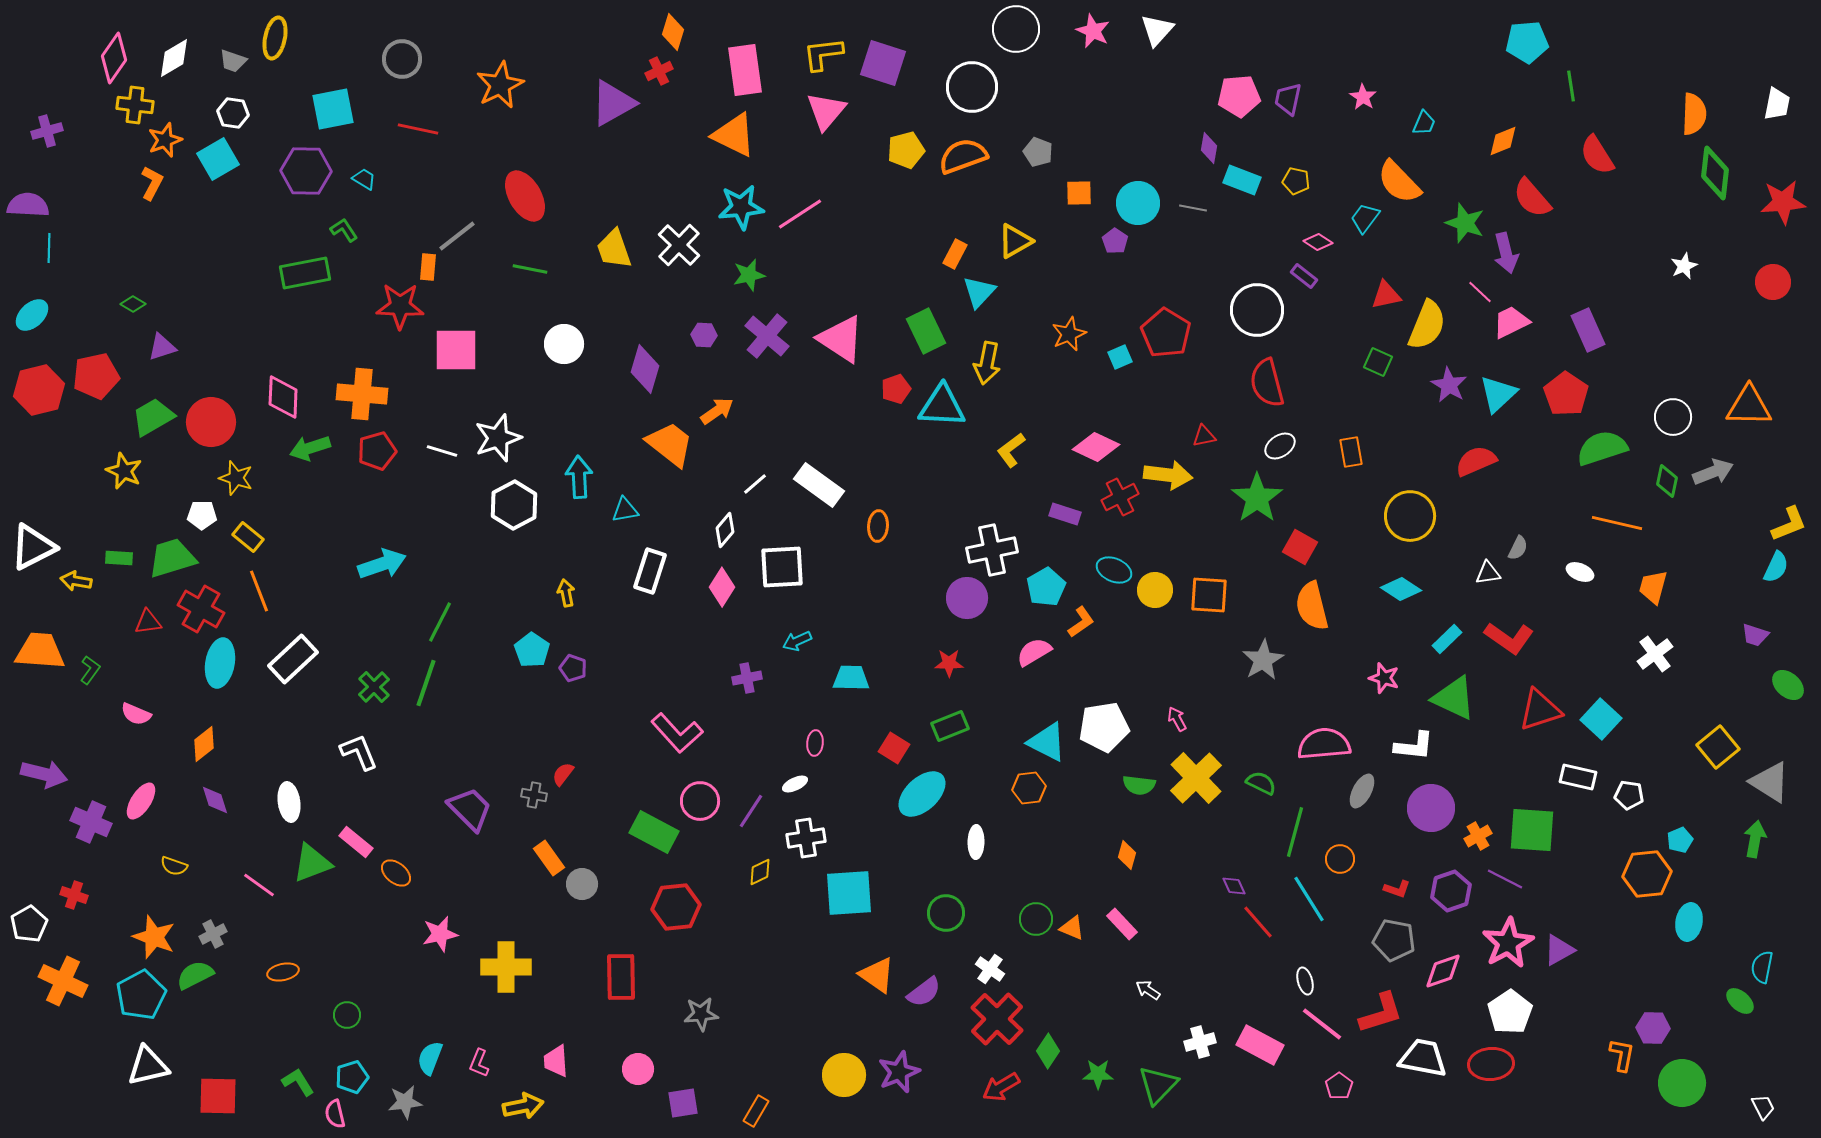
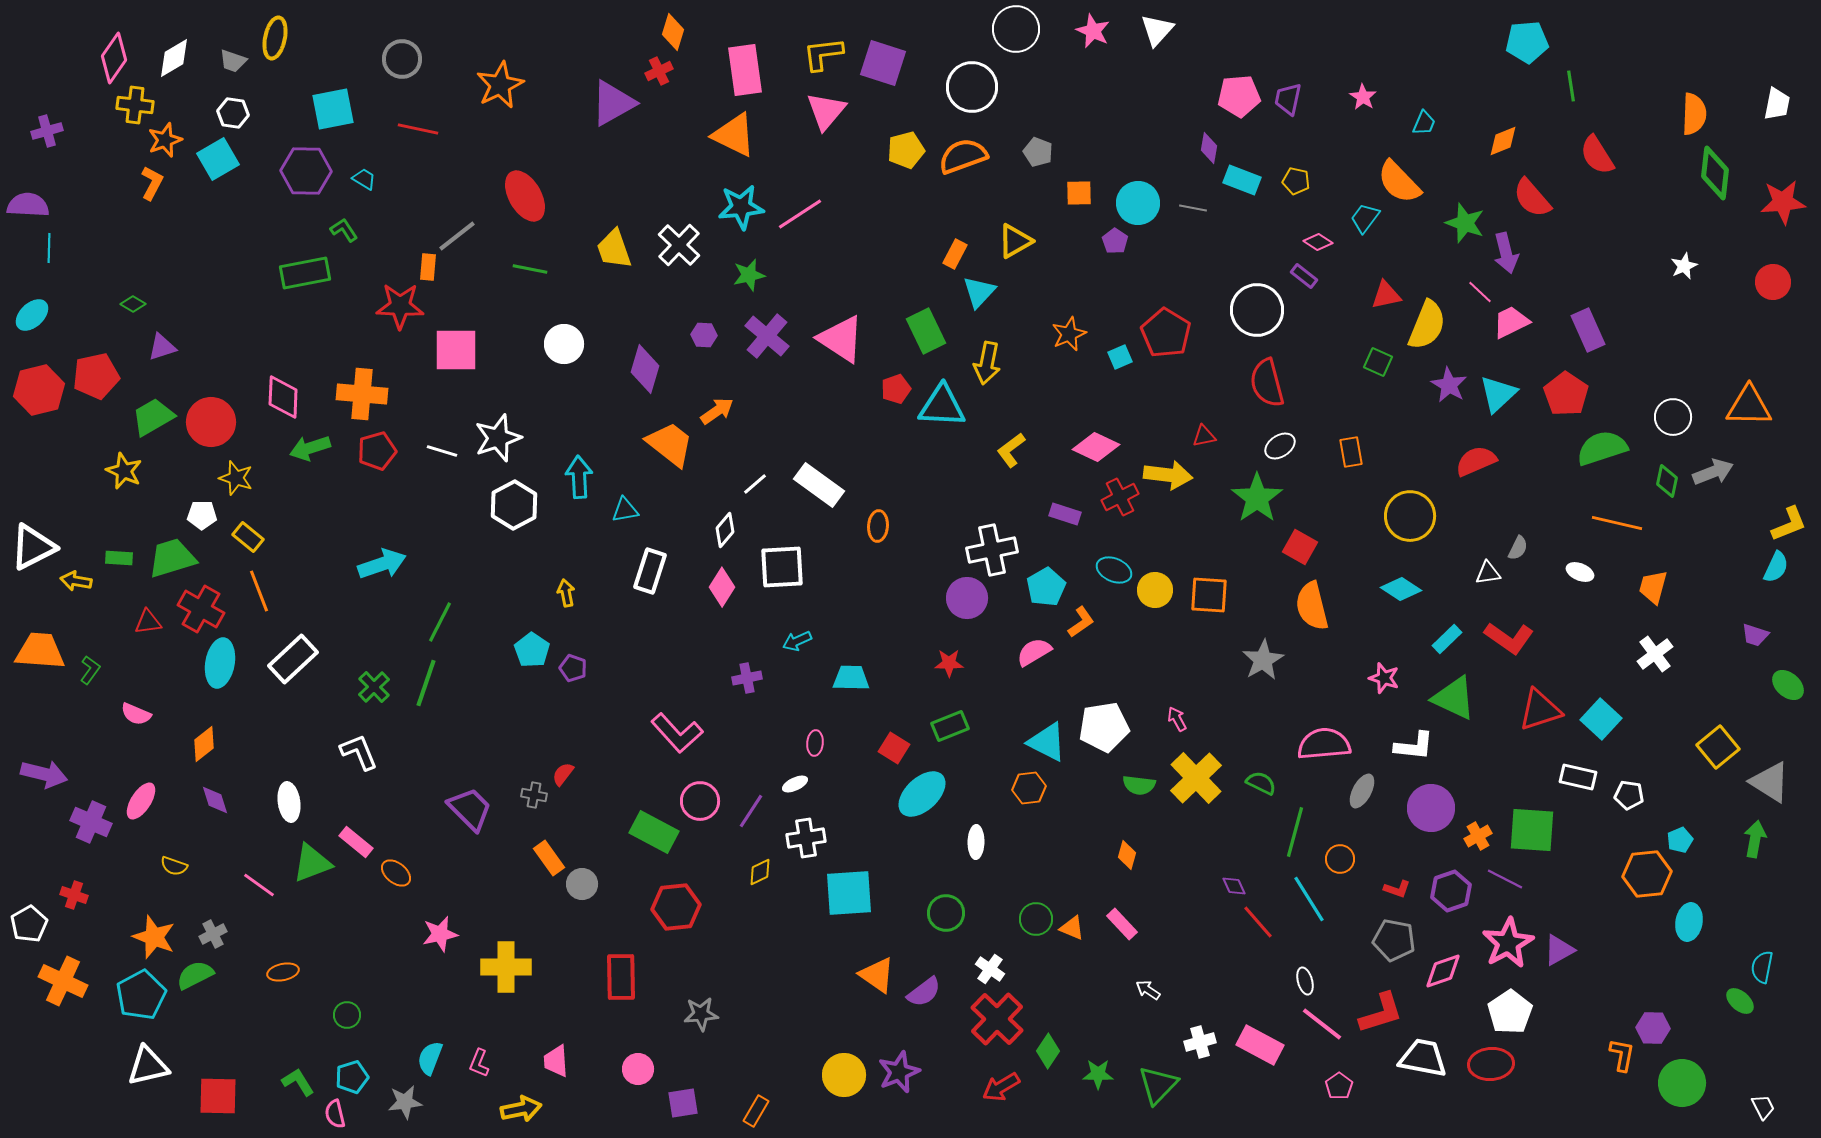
yellow arrow at (523, 1106): moved 2 px left, 3 px down
